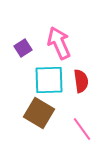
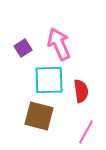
pink arrow: moved 1 px down
red semicircle: moved 10 px down
brown square: moved 3 px down; rotated 16 degrees counterclockwise
pink line: moved 4 px right, 3 px down; rotated 65 degrees clockwise
